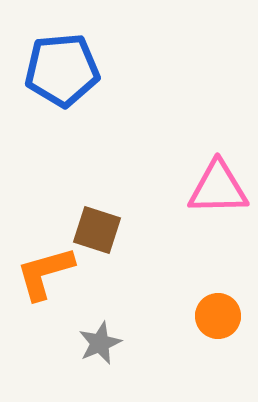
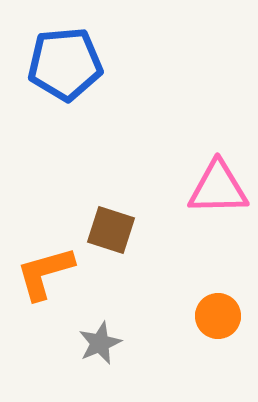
blue pentagon: moved 3 px right, 6 px up
brown square: moved 14 px right
